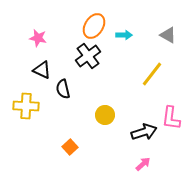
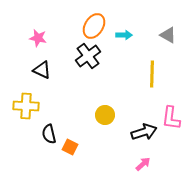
yellow line: rotated 36 degrees counterclockwise
black semicircle: moved 14 px left, 45 px down
orange square: rotated 21 degrees counterclockwise
